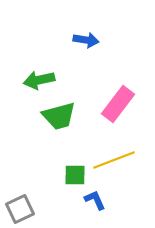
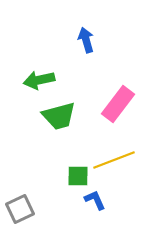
blue arrow: rotated 115 degrees counterclockwise
green square: moved 3 px right, 1 px down
